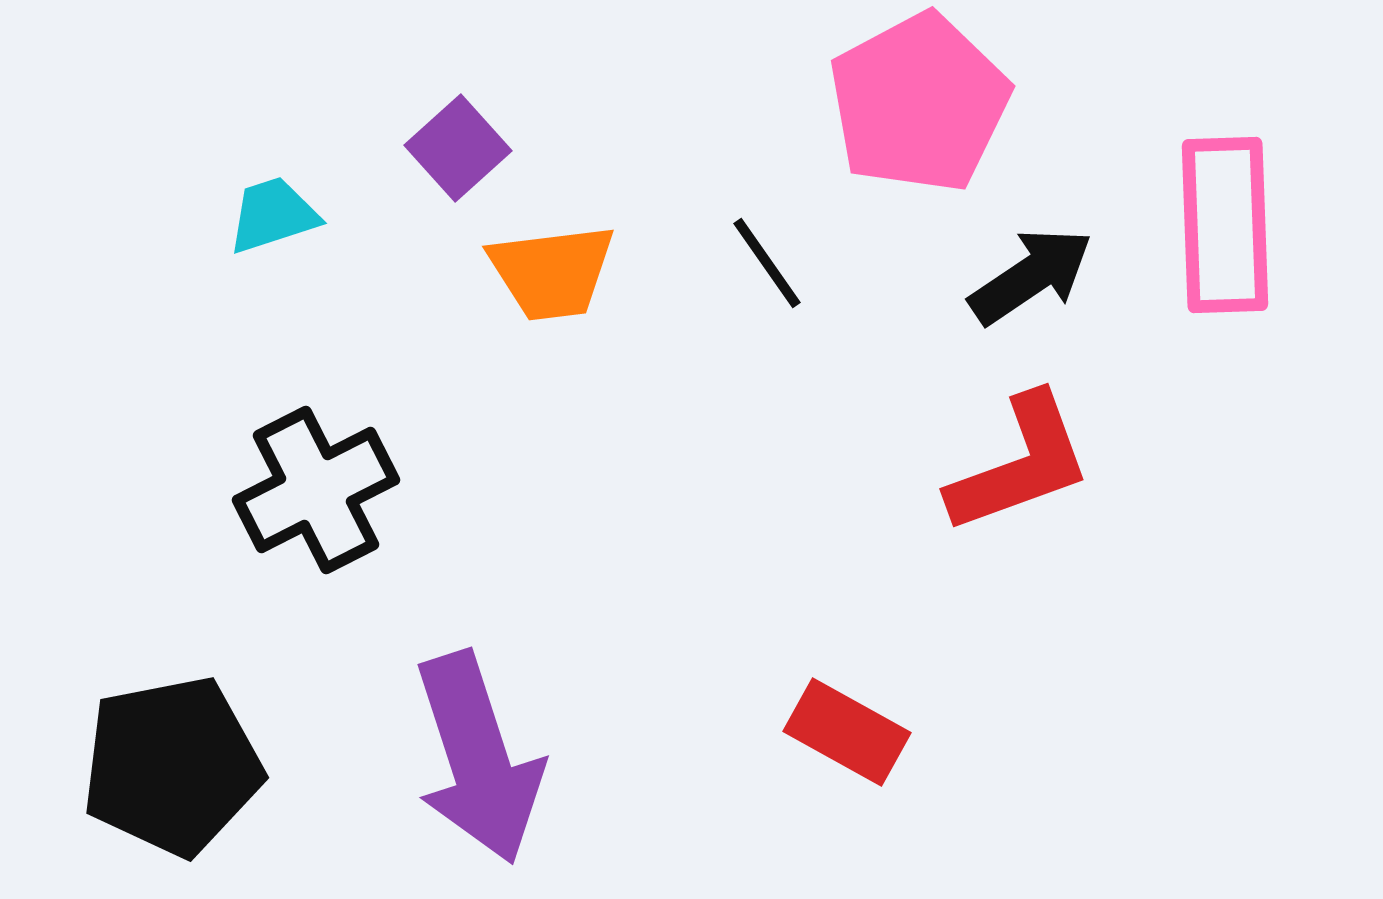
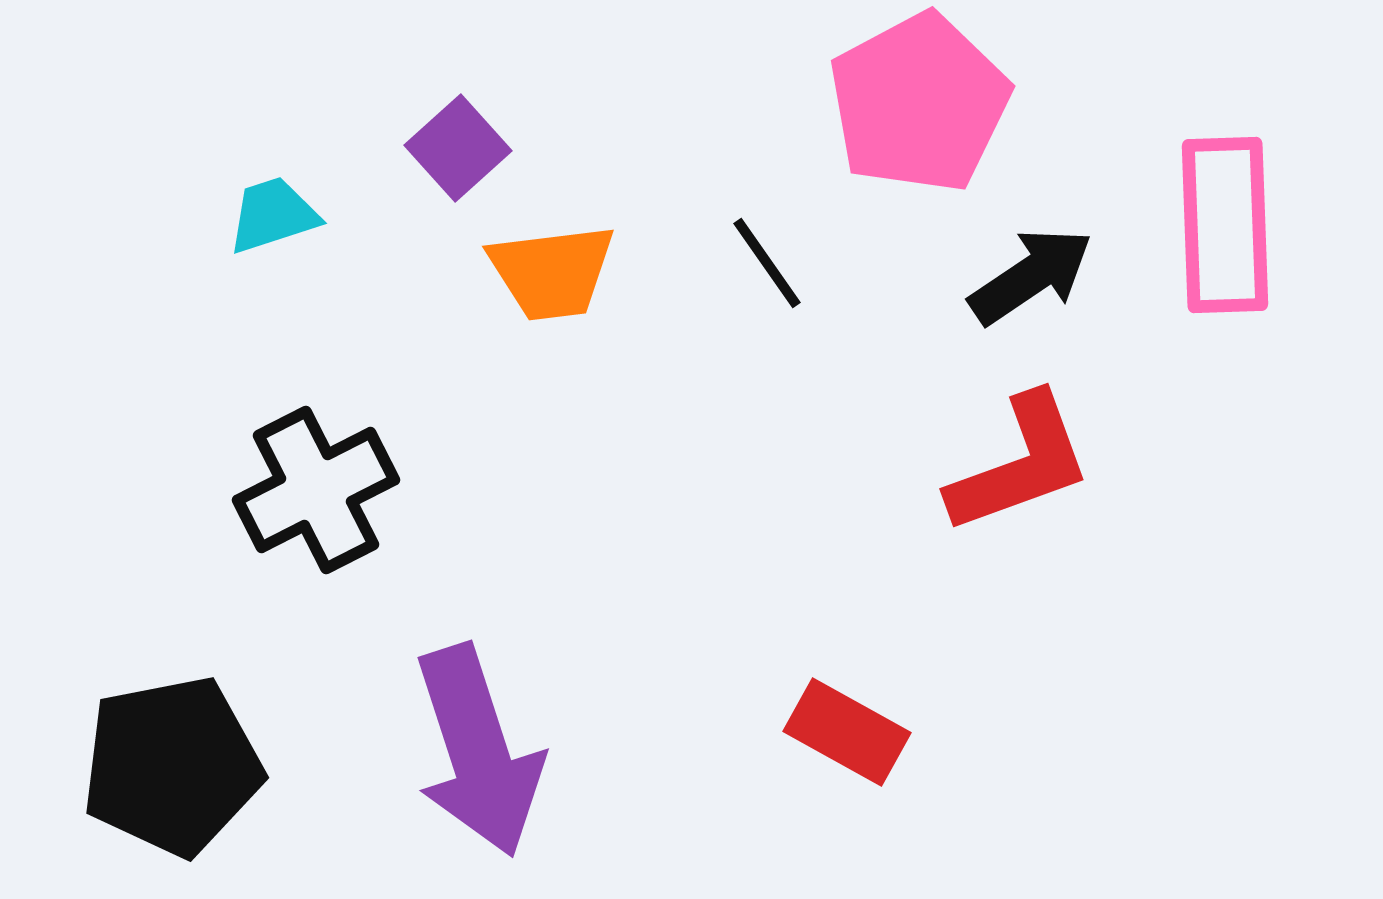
purple arrow: moved 7 px up
